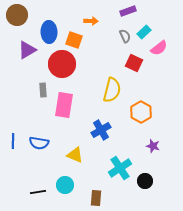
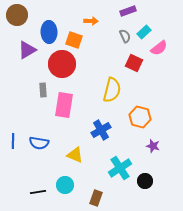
orange hexagon: moved 1 px left, 5 px down; rotated 15 degrees counterclockwise
brown rectangle: rotated 14 degrees clockwise
